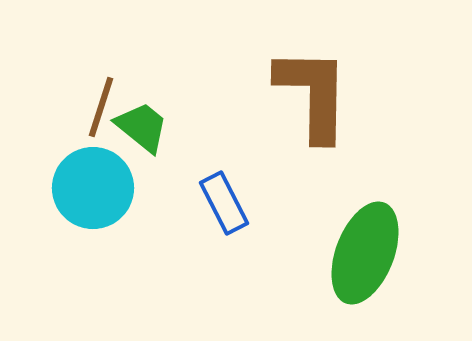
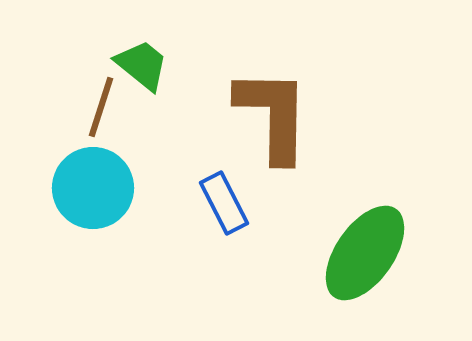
brown L-shape: moved 40 px left, 21 px down
green trapezoid: moved 62 px up
green ellipse: rotated 14 degrees clockwise
